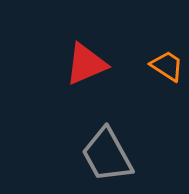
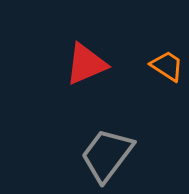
gray trapezoid: rotated 66 degrees clockwise
